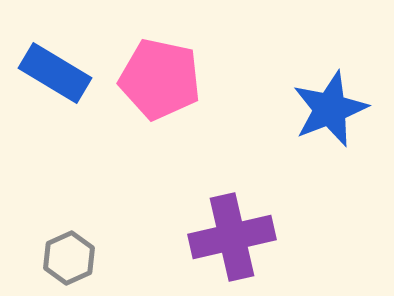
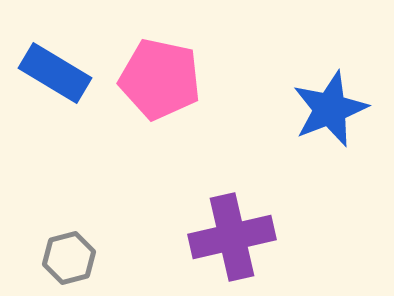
gray hexagon: rotated 9 degrees clockwise
